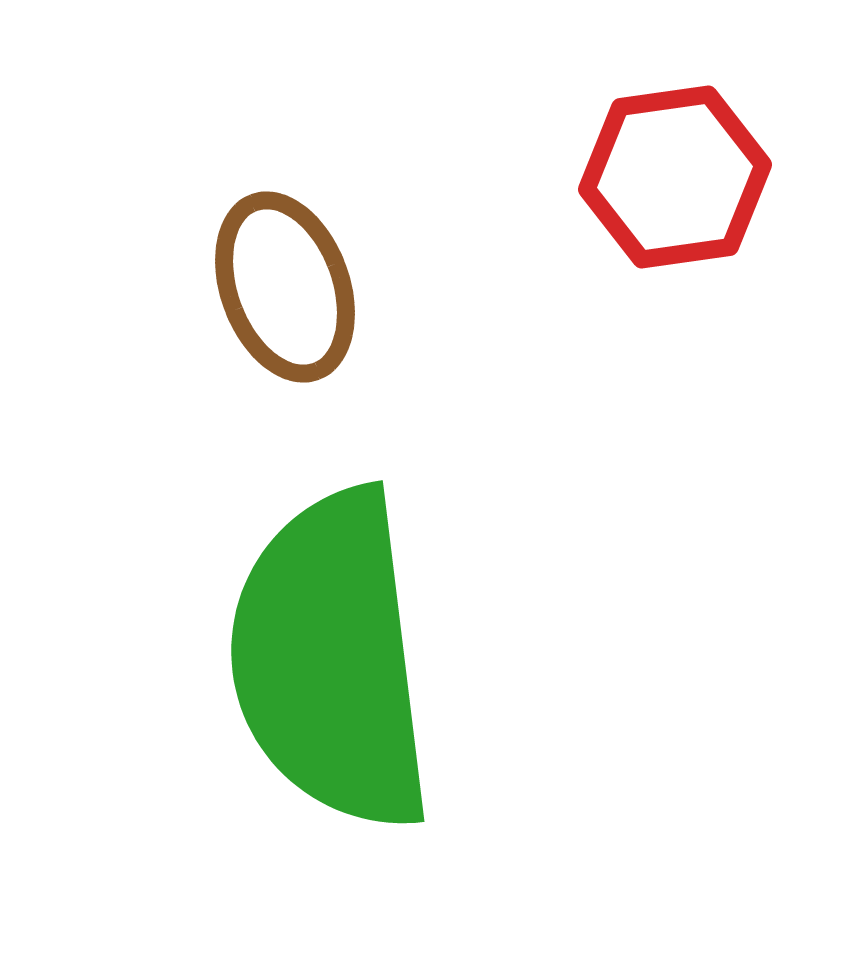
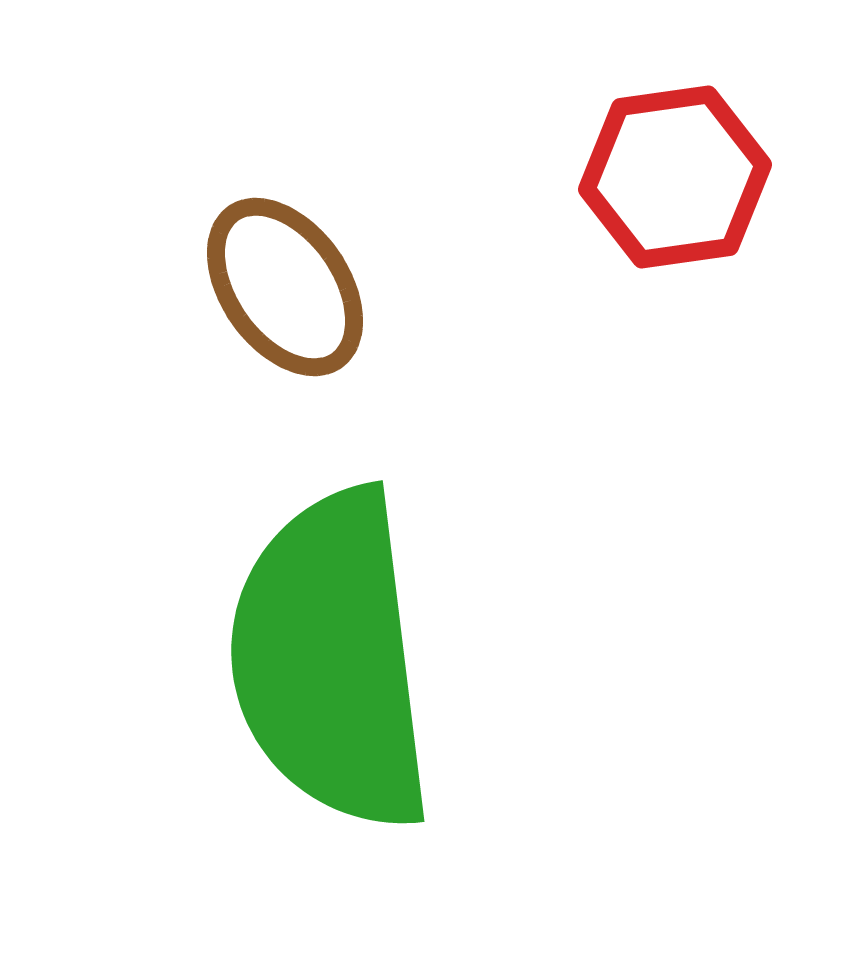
brown ellipse: rotated 15 degrees counterclockwise
